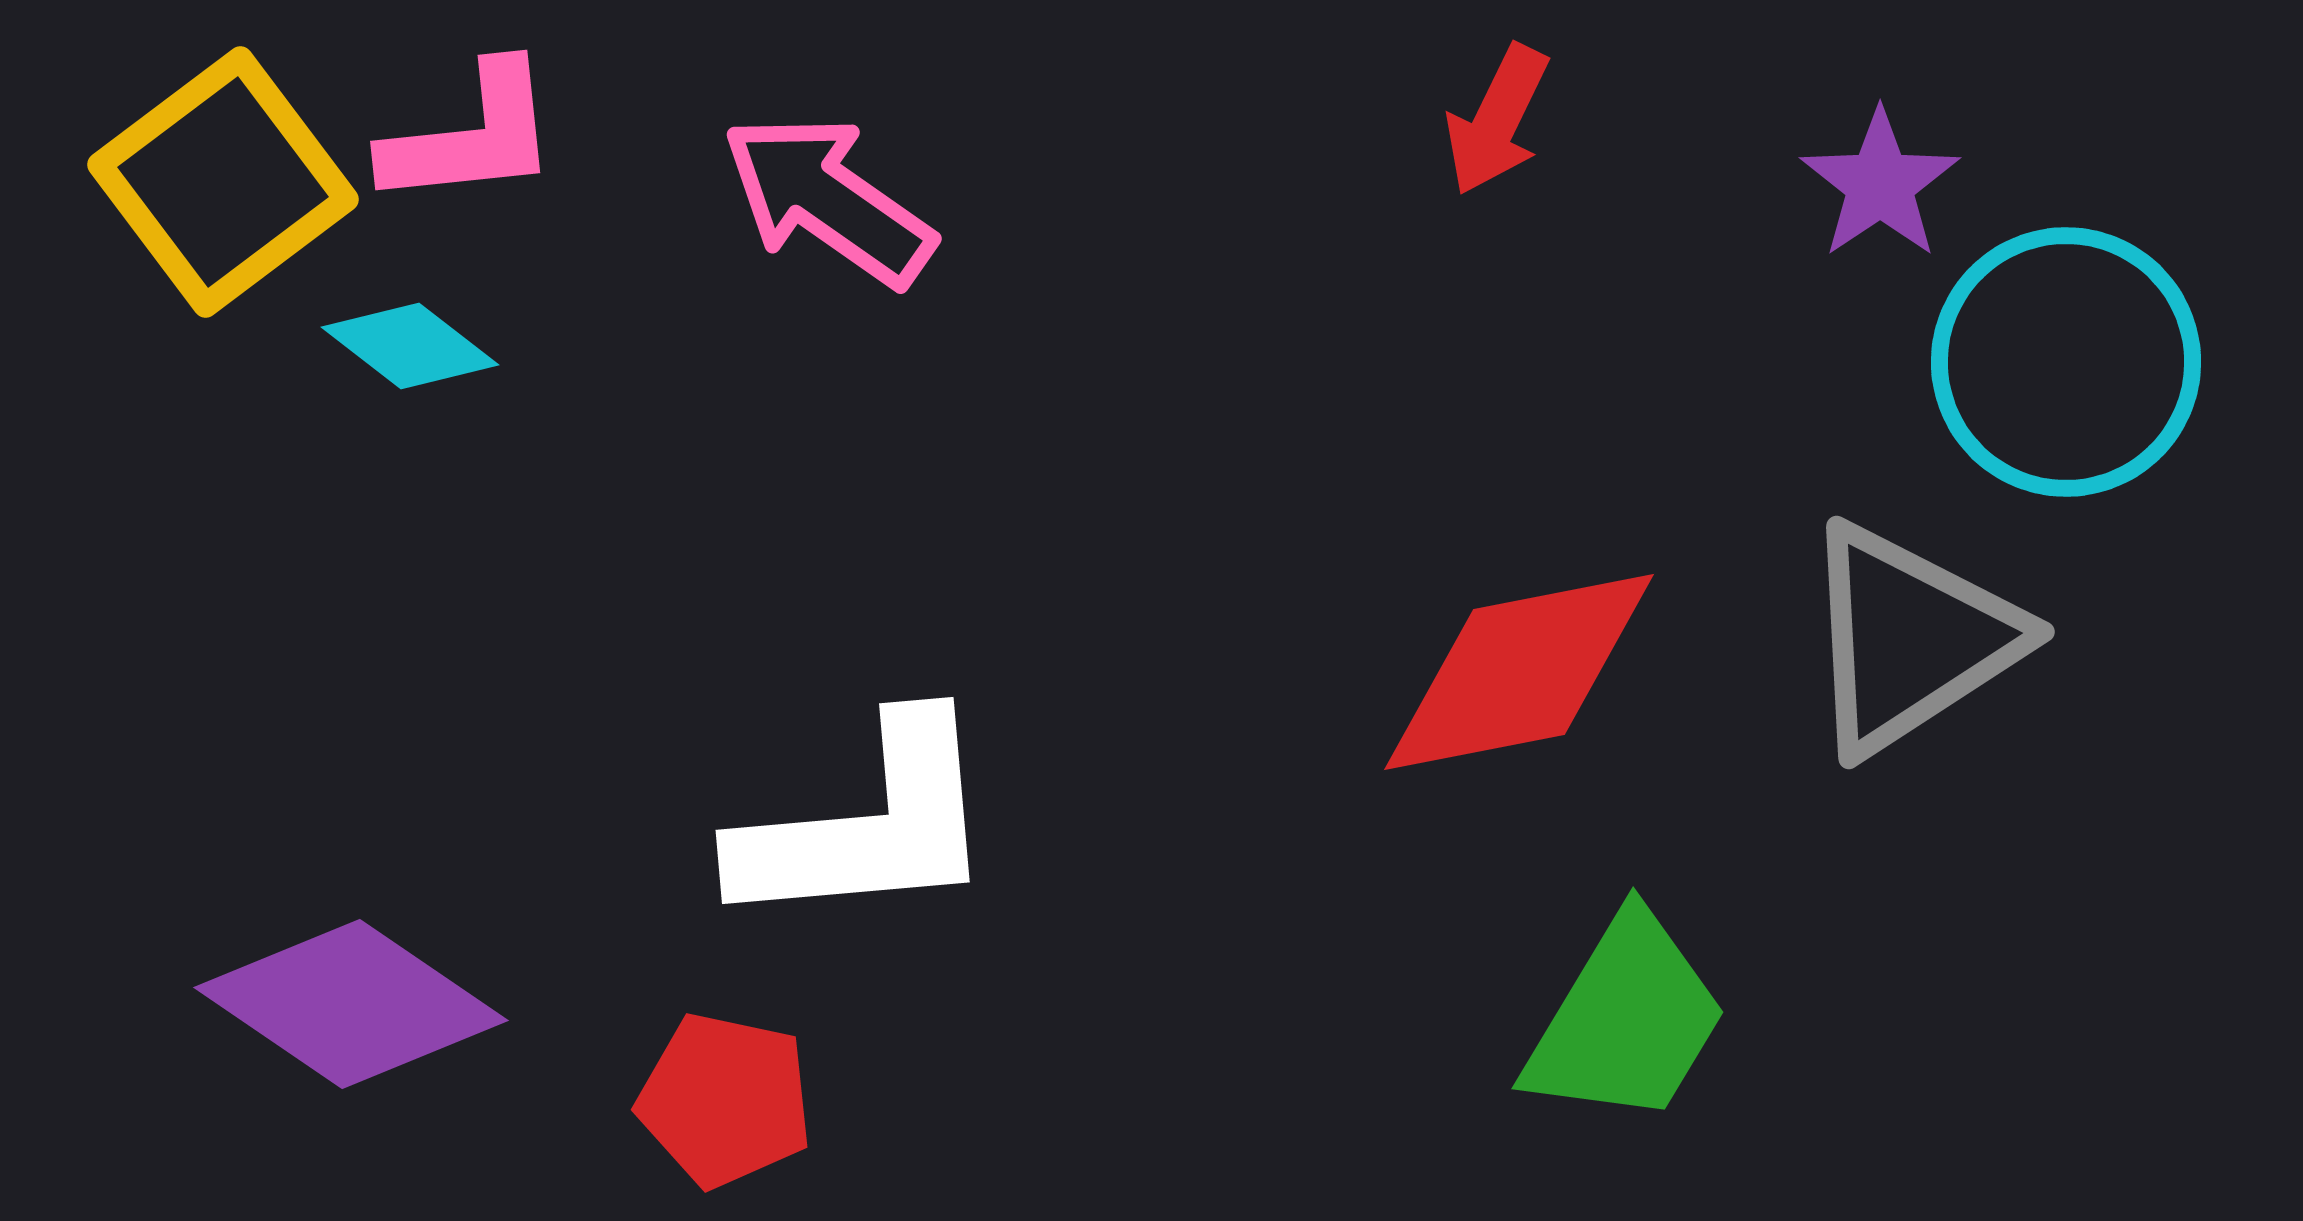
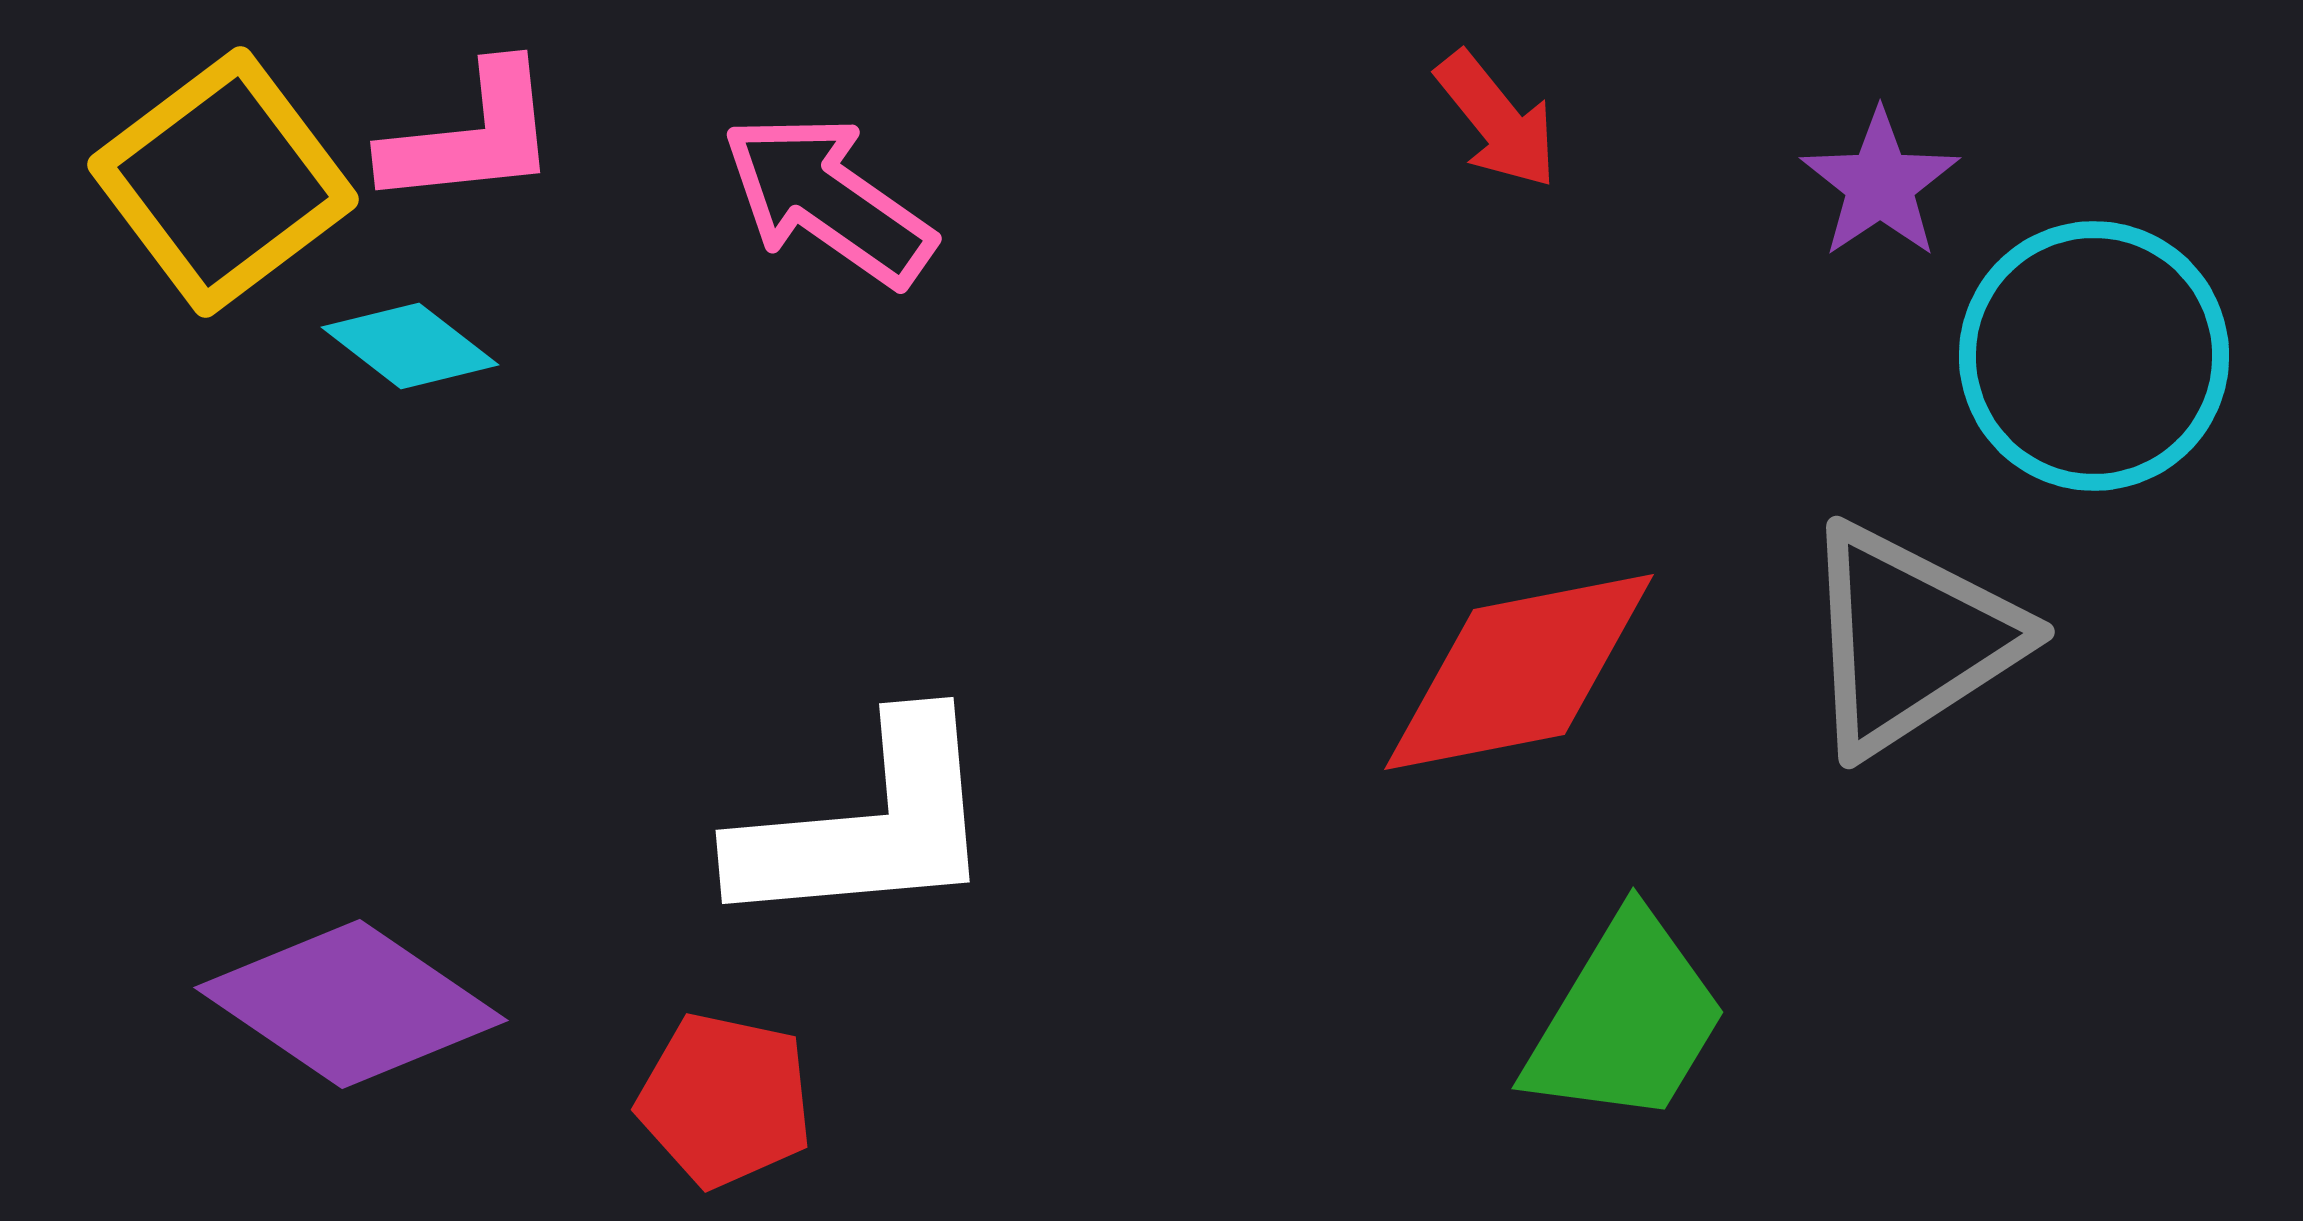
red arrow: rotated 65 degrees counterclockwise
cyan circle: moved 28 px right, 6 px up
